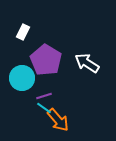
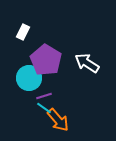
cyan circle: moved 7 px right
